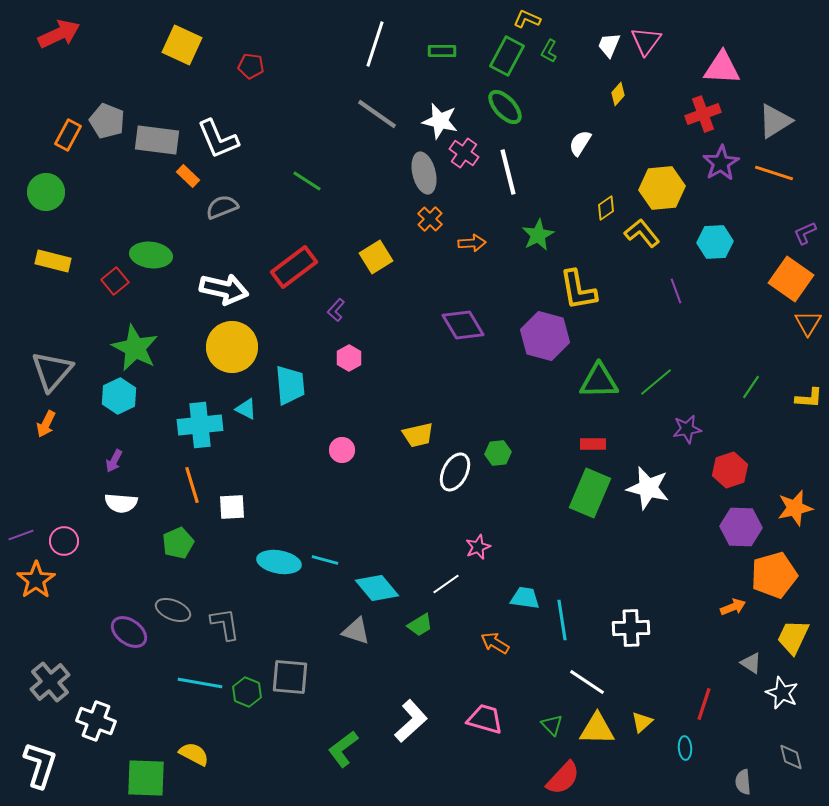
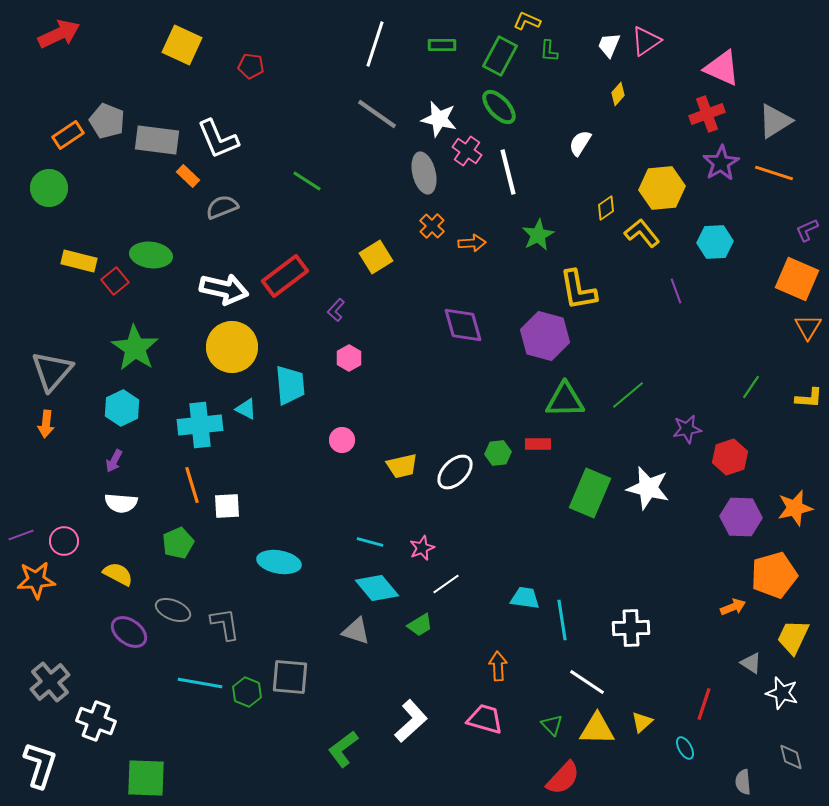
yellow L-shape at (527, 19): moved 2 px down
pink triangle at (646, 41): rotated 20 degrees clockwise
green rectangle at (442, 51): moved 6 px up
green L-shape at (549, 51): rotated 25 degrees counterclockwise
green rectangle at (507, 56): moved 7 px left
pink triangle at (722, 68): rotated 21 degrees clockwise
green ellipse at (505, 107): moved 6 px left
red cross at (703, 114): moved 4 px right
white star at (440, 121): moved 1 px left, 2 px up
orange rectangle at (68, 135): rotated 28 degrees clockwise
pink cross at (464, 153): moved 3 px right, 2 px up
green circle at (46, 192): moved 3 px right, 4 px up
orange cross at (430, 219): moved 2 px right, 7 px down
purple L-shape at (805, 233): moved 2 px right, 3 px up
yellow rectangle at (53, 261): moved 26 px right
red rectangle at (294, 267): moved 9 px left, 9 px down
orange square at (791, 279): moved 6 px right; rotated 12 degrees counterclockwise
orange triangle at (808, 323): moved 4 px down
purple diamond at (463, 325): rotated 15 degrees clockwise
green star at (135, 348): rotated 6 degrees clockwise
green triangle at (599, 381): moved 34 px left, 19 px down
green line at (656, 382): moved 28 px left, 13 px down
cyan hexagon at (119, 396): moved 3 px right, 12 px down
orange arrow at (46, 424): rotated 20 degrees counterclockwise
yellow trapezoid at (418, 435): moved 16 px left, 31 px down
red rectangle at (593, 444): moved 55 px left
pink circle at (342, 450): moved 10 px up
red hexagon at (730, 470): moved 13 px up
white ellipse at (455, 472): rotated 18 degrees clockwise
white square at (232, 507): moved 5 px left, 1 px up
purple hexagon at (741, 527): moved 10 px up
pink star at (478, 547): moved 56 px left, 1 px down
cyan line at (325, 560): moved 45 px right, 18 px up
orange star at (36, 580): rotated 30 degrees clockwise
orange arrow at (495, 643): moved 3 px right, 23 px down; rotated 56 degrees clockwise
white star at (782, 693): rotated 8 degrees counterclockwise
cyan ellipse at (685, 748): rotated 25 degrees counterclockwise
yellow semicircle at (194, 754): moved 76 px left, 180 px up
